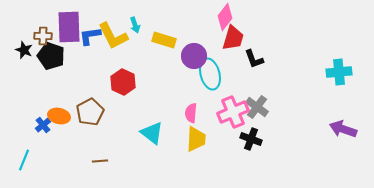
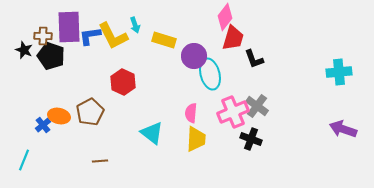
gray cross: moved 1 px up
